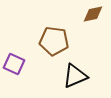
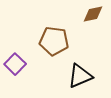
purple square: moved 1 px right; rotated 20 degrees clockwise
black triangle: moved 5 px right
